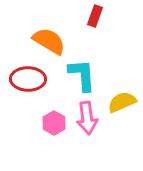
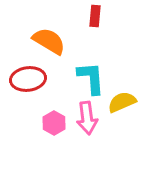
red rectangle: rotated 15 degrees counterclockwise
cyan L-shape: moved 9 px right, 3 px down
red ellipse: rotated 8 degrees counterclockwise
